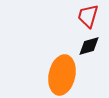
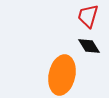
black diamond: rotated 75 degrees clockwise
